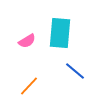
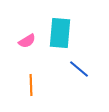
blue line: moved 4 px right, 2 px up
orange line: moved 2 px right, 1 px up; rotated 45 degrees counterclockwise
